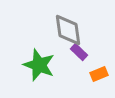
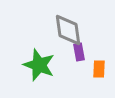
purple rectangle: rotated 36 degrees clockwise
orange rectangle: moved 5 px up; rotated 66 degrees counterclockwise
